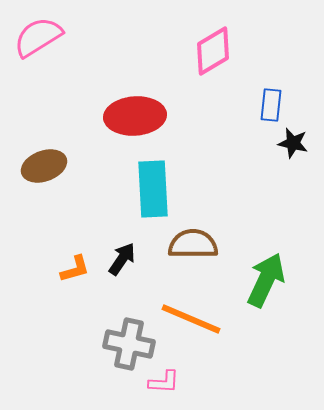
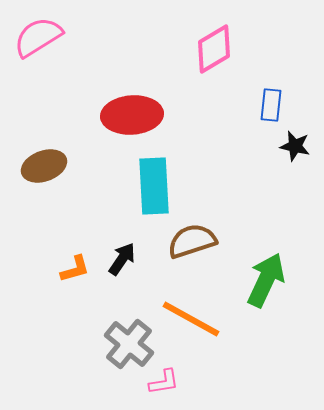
pink diamond: moved 1 px right, 2 px up
red ellipse: moved 3 px left, 1 px up
black star: moved 2 px right, 3 px down
cyan rectangle: moved 1 px right, 3 px up
brown semicircle: moved 1 px left, 3 px up; rotated 18 degrees counterclockwise
orange line: rotated 6 degrees clockwise
gray cross: rotated 27 degrees clockwise
pink L-shape: rotated 12 degrees counterclockwise
